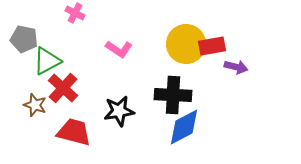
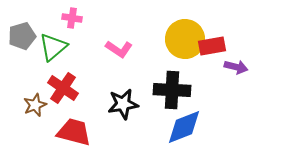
pink cross: moved 3 px left, 5 px down; rotated 18 degrees counterclockwise
gray pentagon: moved 2 px left, 3 px up; rotated 28 degrees counterclockwise
yellow circle: moved 1 px left, 5 px up
green triangle: moved 6 px right, 14 px up; rotated 12 degrees counterclockwise
red cross: rotated 8 degrees counterclockwise
black cross: moved 1 px left, 5 px up
brown star: rotated 30 degrees clockwise
black star: moved 4 px right, 7 px up
blue diamond: rotated 6 degrees clockwise
